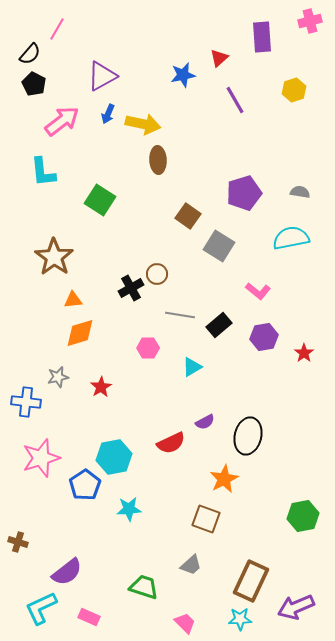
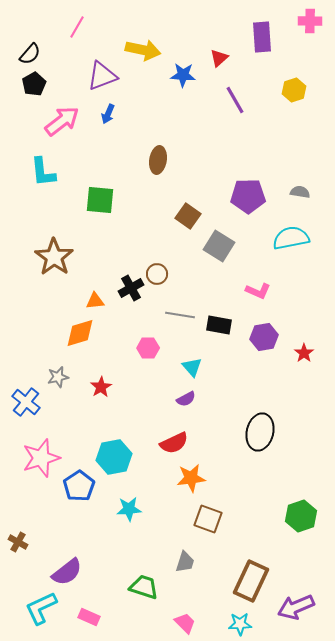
pink cross at (310, 21): rotated 15 degrees clockwise
pink line at (57, 29): moved 20 px right, 2 px up
blue star at (183, 75): rotated 15 degrees clockwise
purple triangle at (102, 76): rotated 8 degrees clockwise
black pentagon at (34, 84): rotated 15 degrees clockwise
yellow arrow at (143, 124): moved 74 px up
brown ellipse at (158, 160): rotated 12 degrees clockwise
purple pentagon at (244, 193): moved 4 px right, 3 px down; rotated 16 degrees clockwise
green square at (100, 200): rotated 28 degrees counterclockwise
pink L-shape at (258, 291): rotated 15 degrees counterclockwise
orange triangle at (73, 300): moved 22 px right, 1 px down
black rectangle at (219, 325): rotated 50 degrees clockwise
cyan triangle at (192, 367): rotated 40 degrees counterclockwise
blue cross at (26, 402): rotated 32 degrees clockwise
purple semicircle at (205, 422): moved 19 px left, 23 px up
black ellipse at (248, 436): moved 12 px right, 4 px up
red semicircle at (171, 443): moved 3 px right
orange star at (224, 479): moved 33 px left, 1 px up; rotated 20 degrees clockwise
blue pentagon at (85, 485): moved 6 px left, 1 px down
green hexagon at (303, 516): moved 2 px left; rotated 8 degrees counterclockwise
brown square at (206, 519): moved 2 px right
brown cross at (18, 542): rotated 12 degrees clockwise
gray trapezoid at (191, 565): moved 6 px left, 3 px up; rotated 30 degrees counterclockwise
cyan star at (240, 619): moved 5 px down
